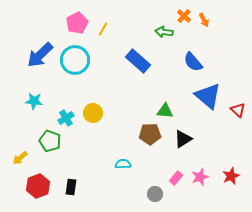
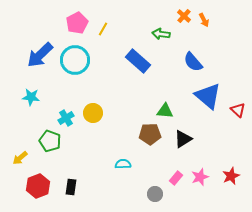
green arrow: moved 3 px left, 2 px down
cyan star: moved 3 px left, 4 px up
